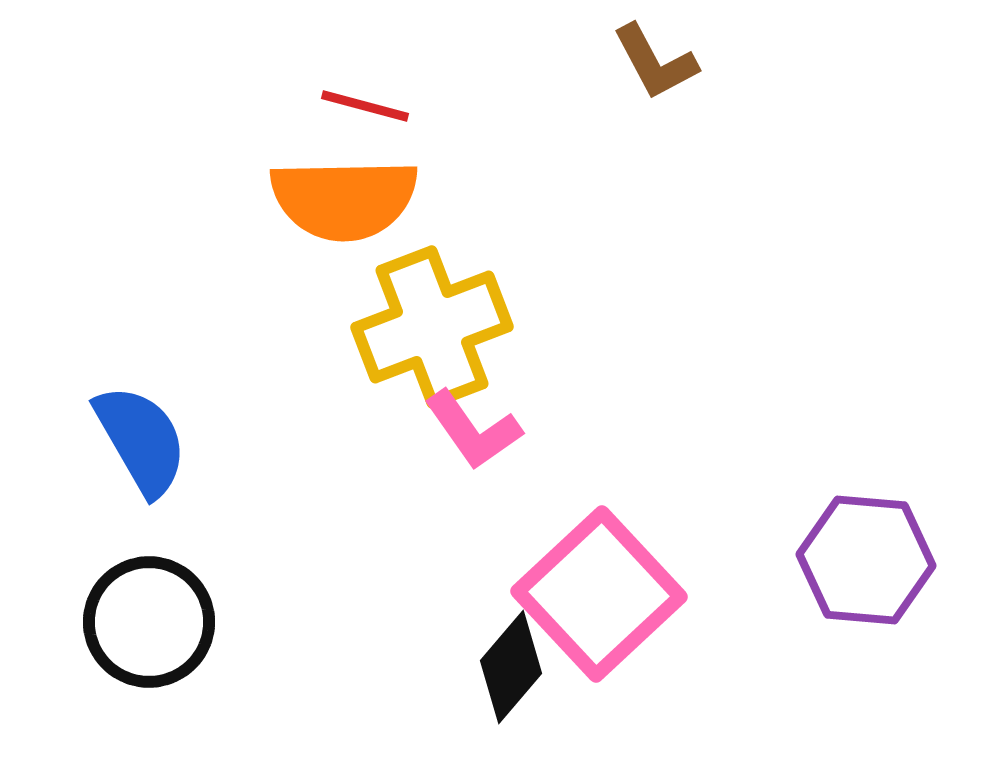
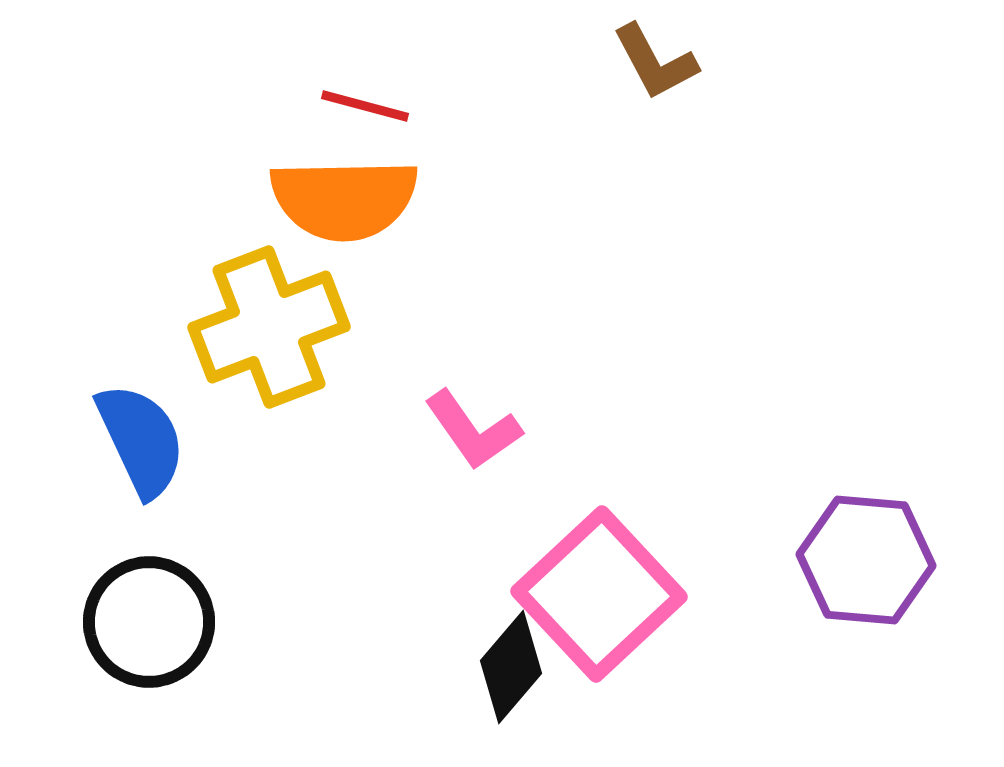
yellow cross: moved 163 px left
blue semicircle: rotated 5 degrees clockwise
